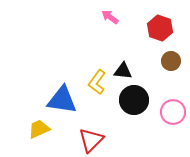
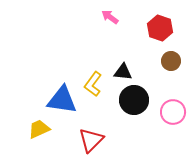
black triangle: moved 1 px down
yellow L-shape: moved 4 px left, 2 px down
